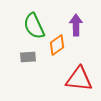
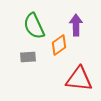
orange diamond: moved 2 px right
